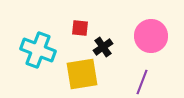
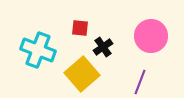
yellow square: rotated 32 degrees counterclockwise
purple line: moved 2 px left
